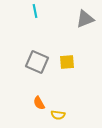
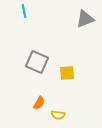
cyan line: moved 11 px left
yellow square: moved 11 px down
orange semicircle: rotated 120 degrees counterclockwise
